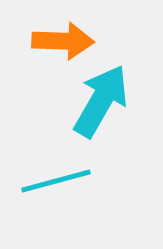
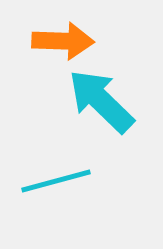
cyan arrow: rotated 76 degrees counterclockwise
